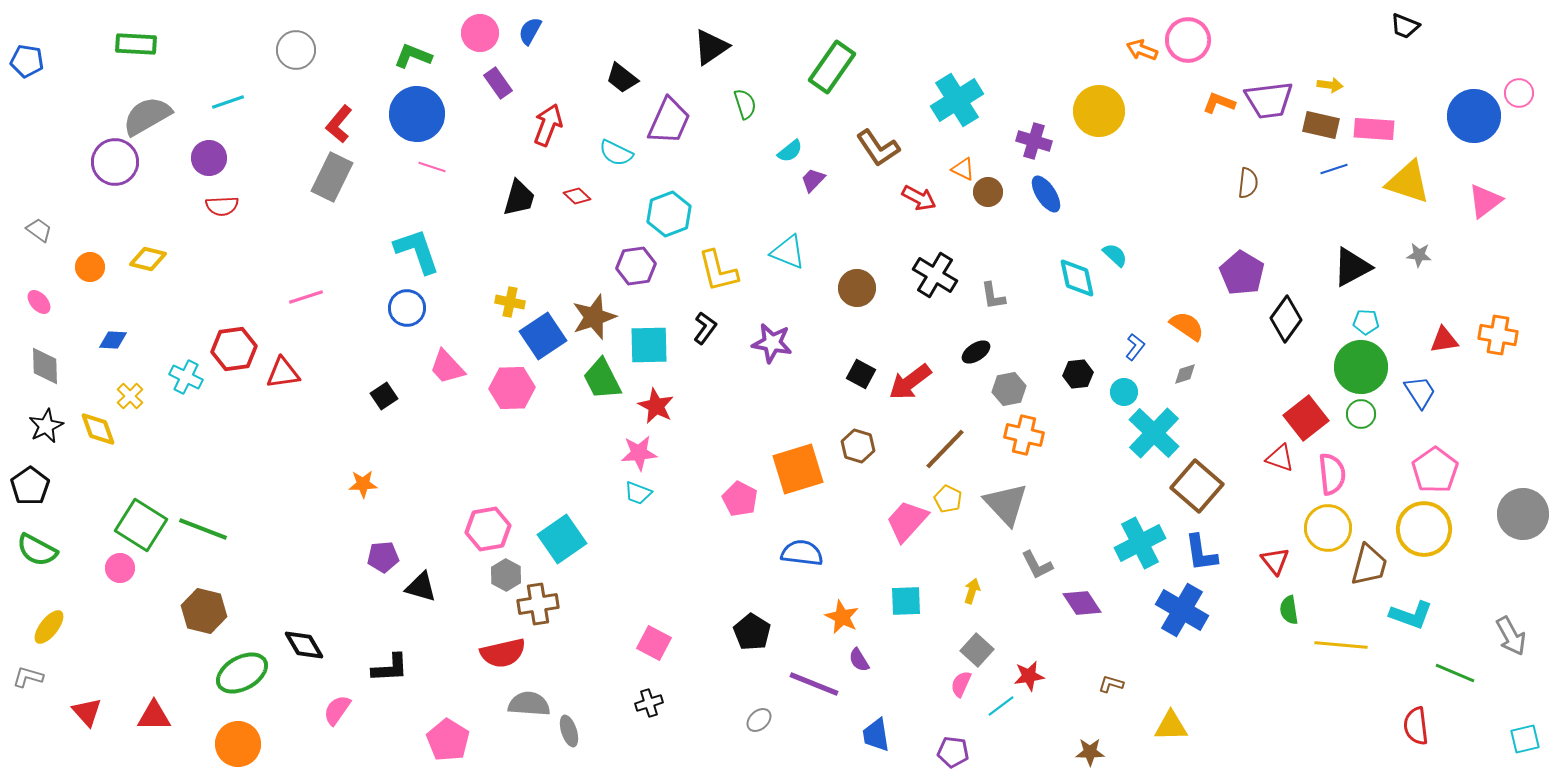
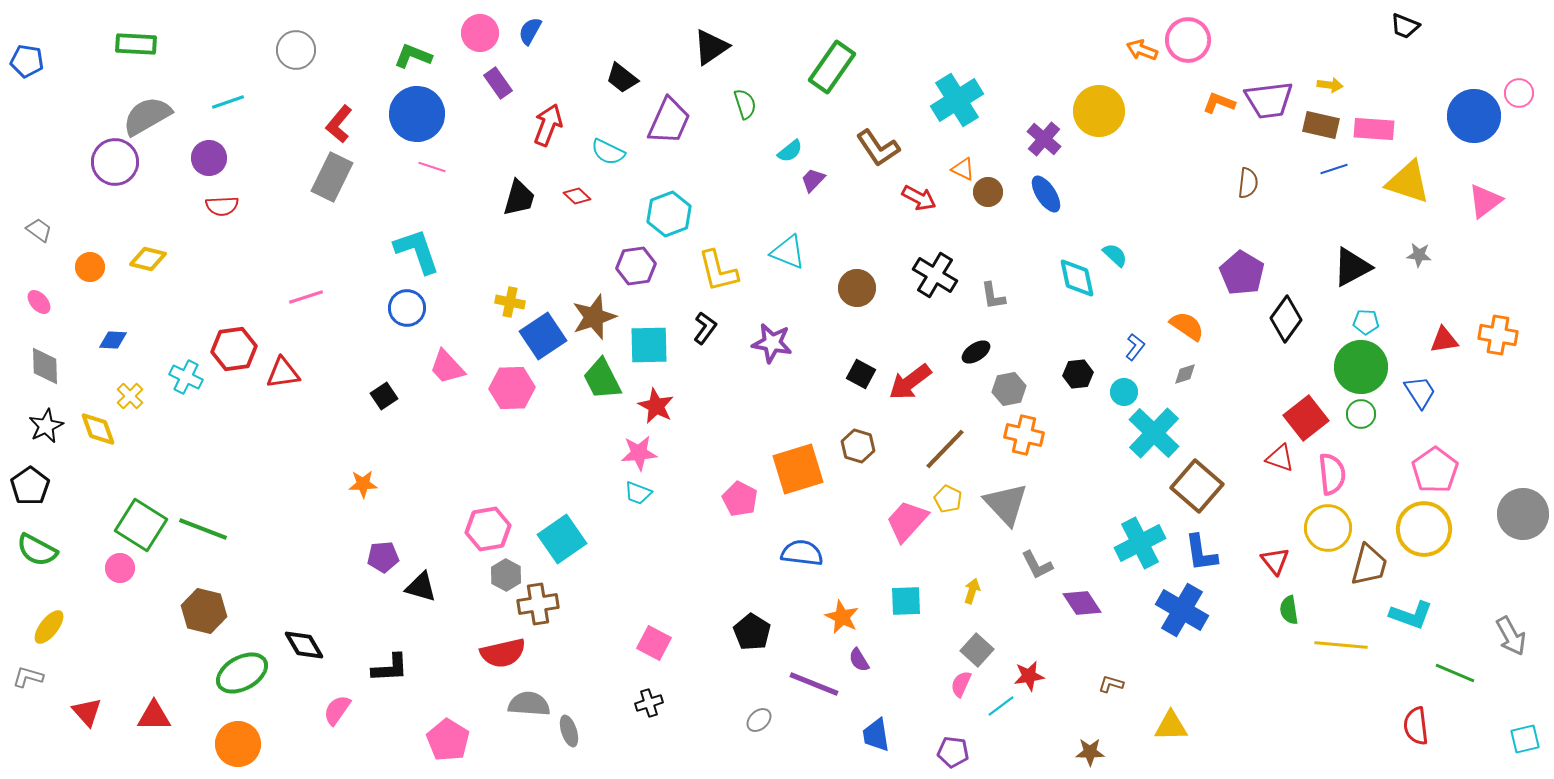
purple cross at (1034, 141): moved 10 px right, 2 px up; rotated 24 degrees clockwise
cyan semicircle at (616, 153): moved 8 px left, 1 px up
